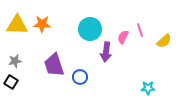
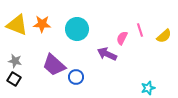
yellow triangle: rotated 20 degrees clockwise
cyan circle: moved 13 px left
pink semicircle: moved 1 px left, 1 px down
yellow semicircle: moved 5 px up
purple arrow: moved 1 px right, 2 px down; rotated 108 degrees clockwise
gray star: rotated 24 degrees clockwise
purple trapezoid: rotated 30 degrees counterclockwise
blue circle: moved 4 px left
black square: moved 3 px right, 3 px up
cyan star: rotated 16 degrees counterclockwise
